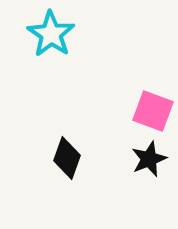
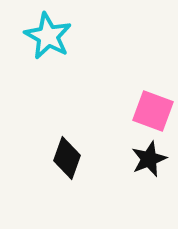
cyan star: moved 3 px left, 2 px down; rotated 6 degrees counterclockwise
